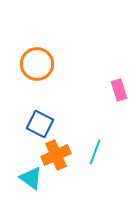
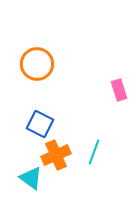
cyan line: moved 1 px left
